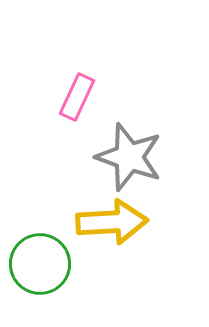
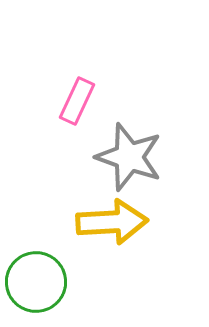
pink rectangle: moved 4 px down
green circle: moved 4 px left, 18 px down
